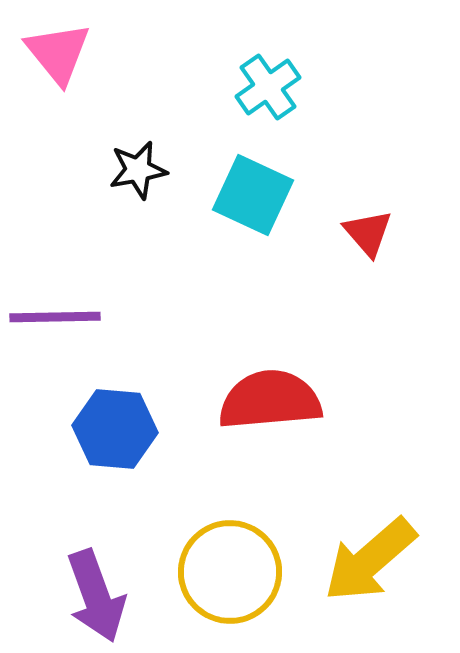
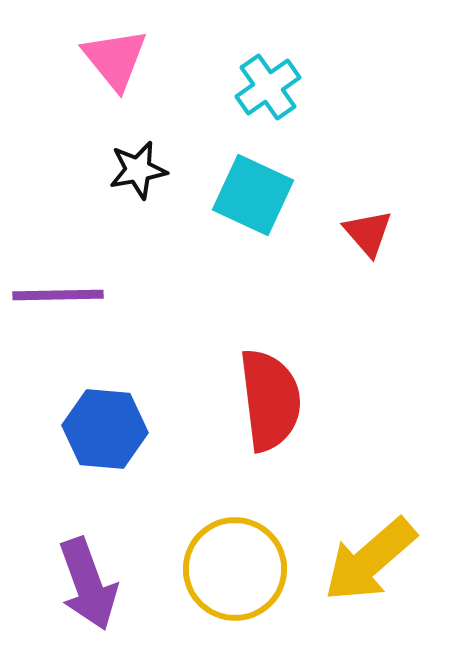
pink triangle: moved 57 px right, 6 px down
purple line: moved 3 px right, 22 px up
red semicircle: rotated 88 degrees clockwise
blue hexagon: moved 10 px left
yellow circle: moved 5 px right, 3 px up
purple arrow: moved 8 px left, 12 px up
